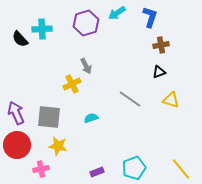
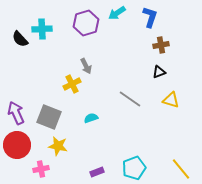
gray square: rotated 15 degrees clockwise
